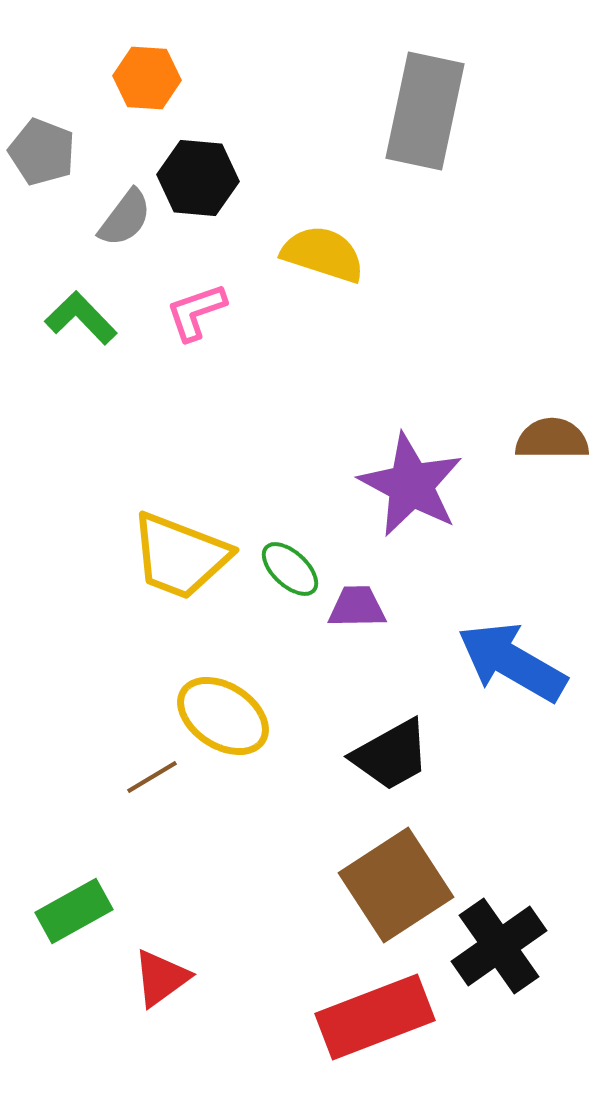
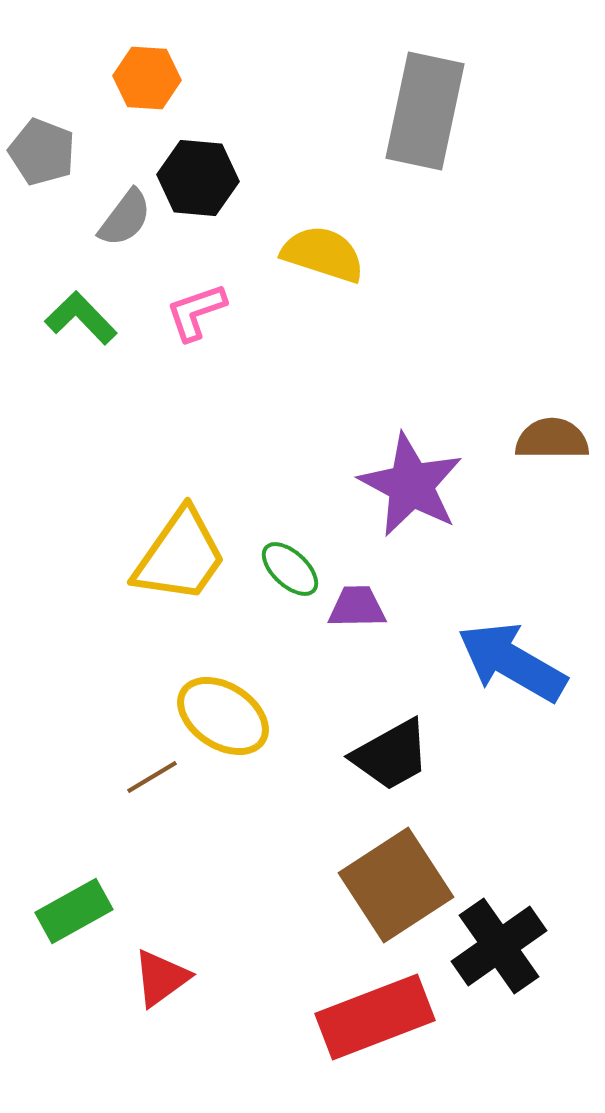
yellow trapezoid: rotated 76 degrees counterclockwise
